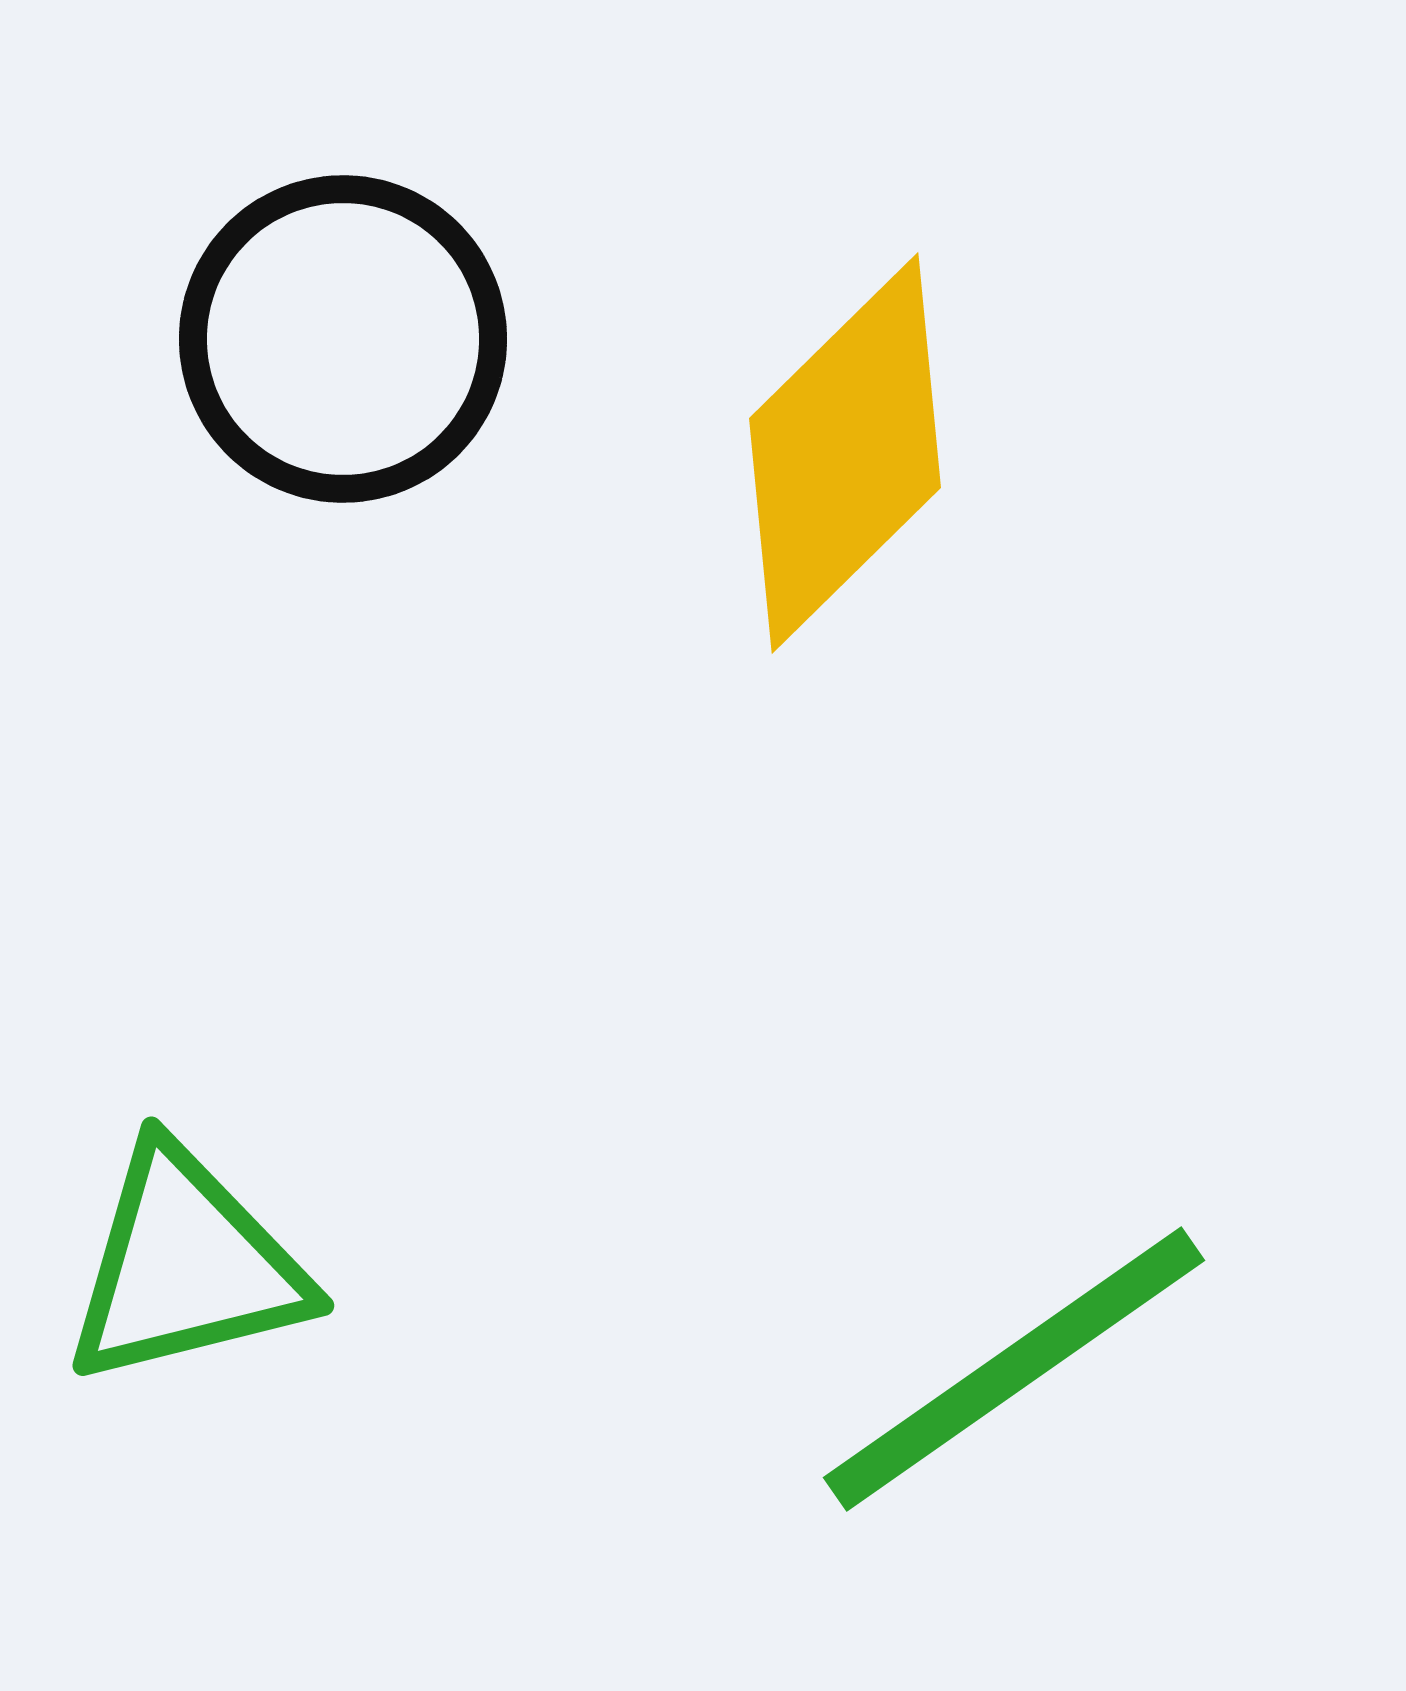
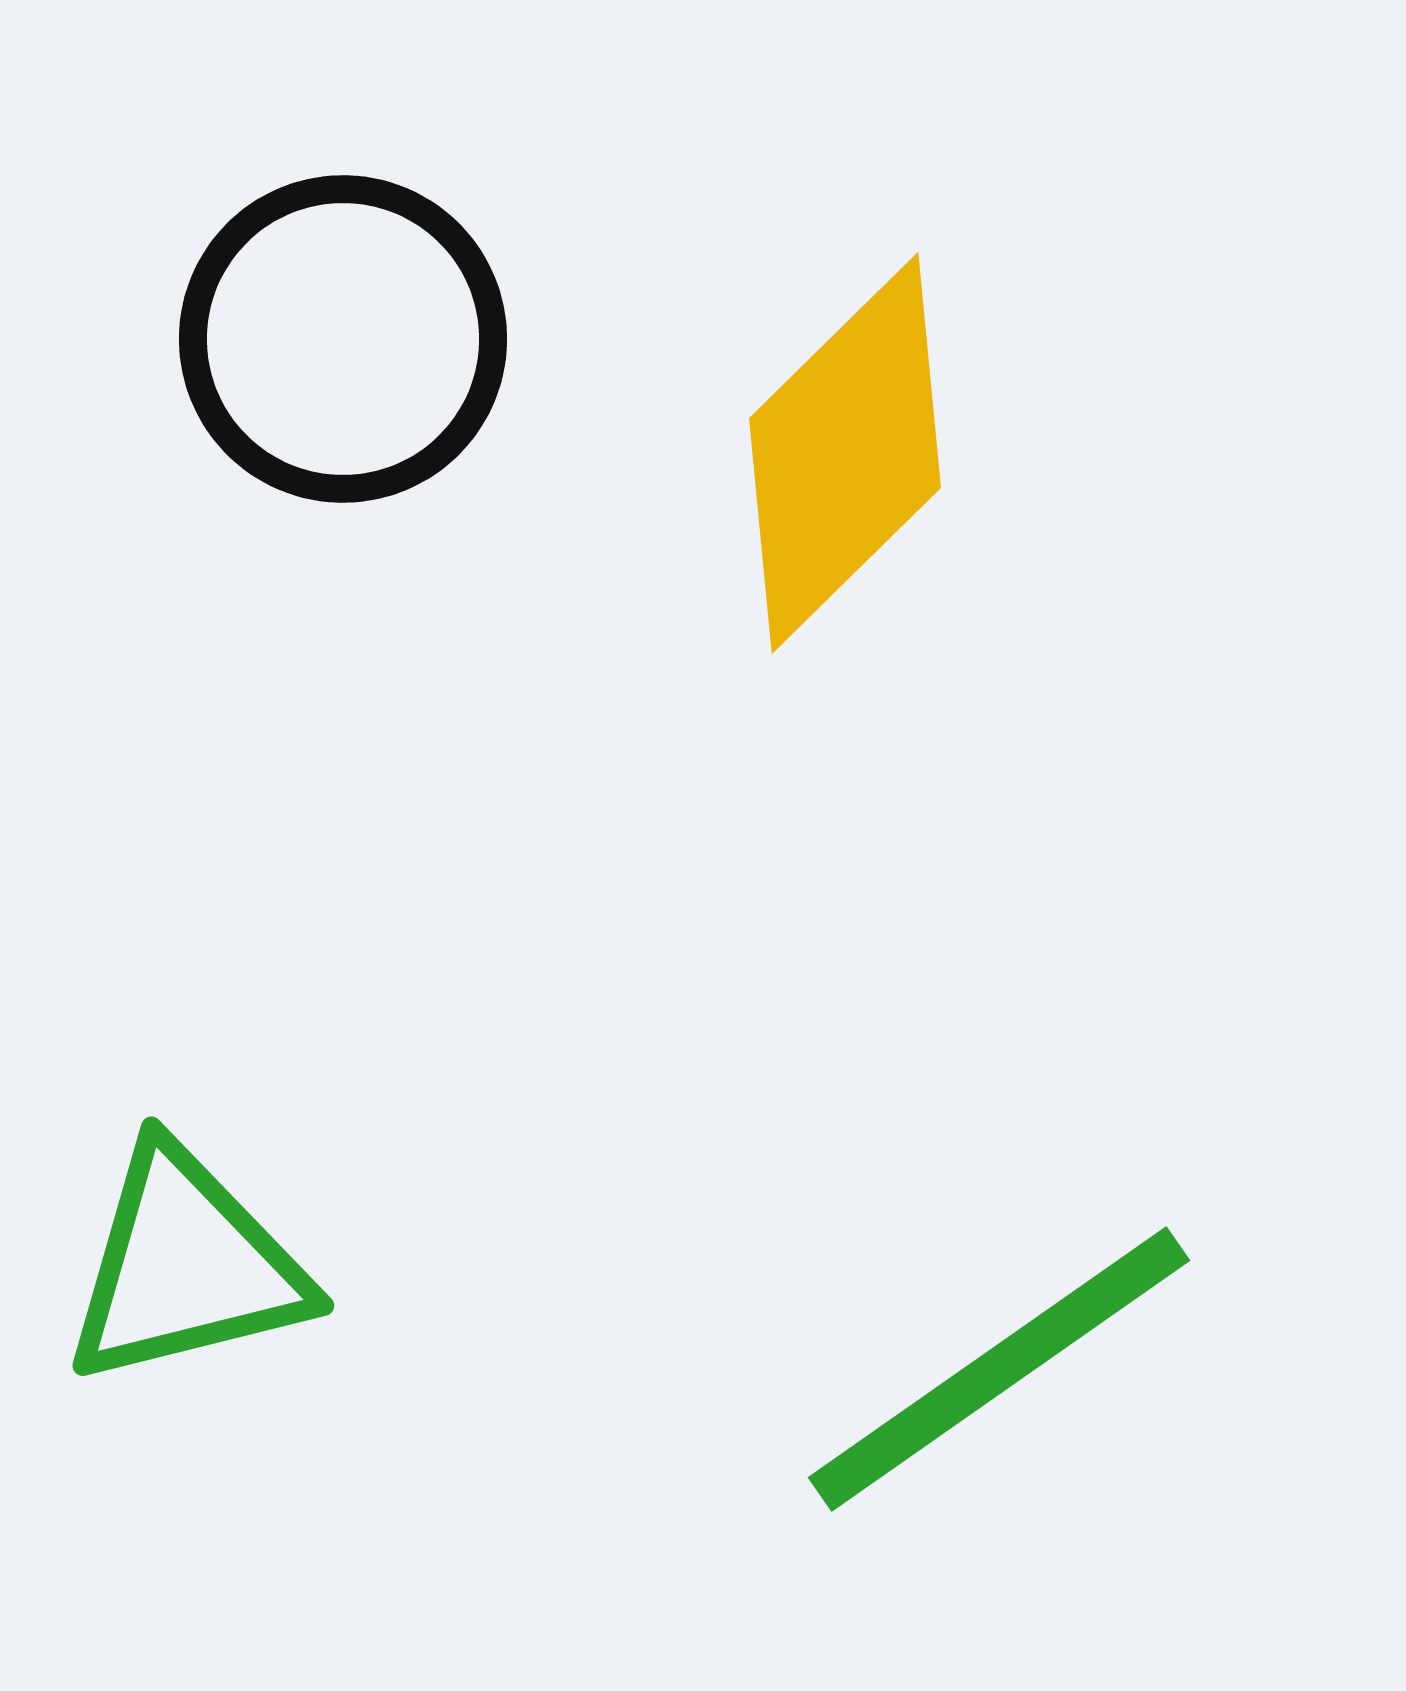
green line: moved 15 px left
